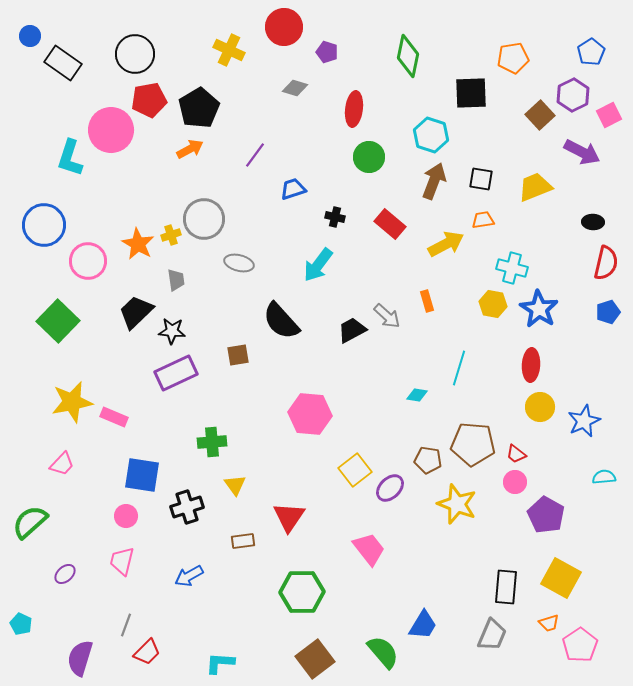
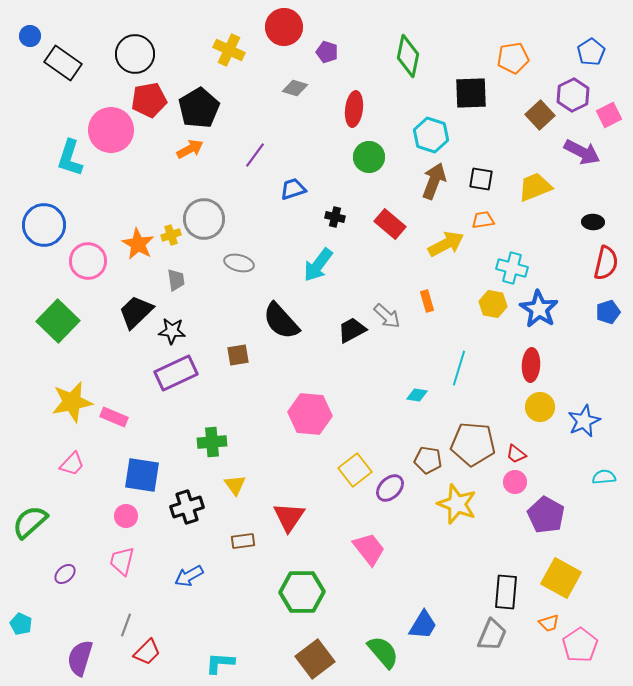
pink trapezoid at (62, 464): moved 10 px right
black rectangle at (506, 587): moved 5 px down
